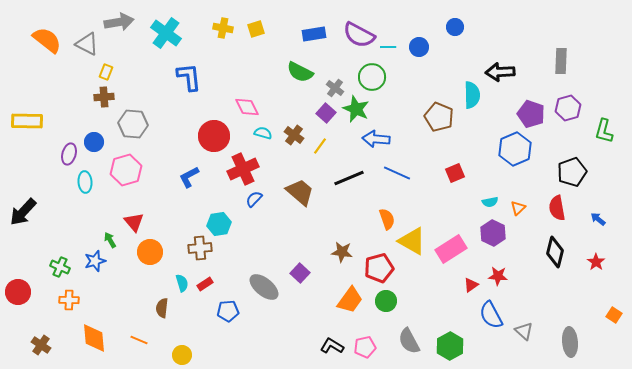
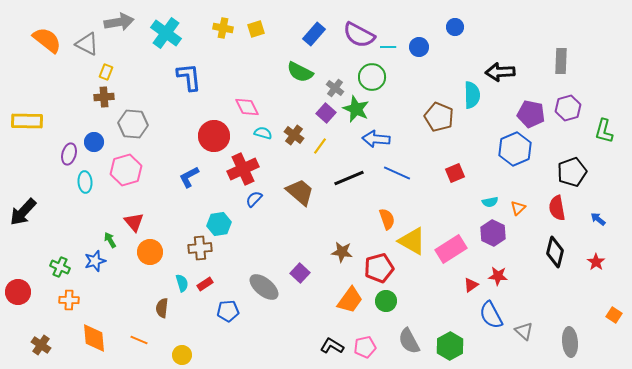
blue rectangle at (314, 34): rotated 40 degrees counterclockwise
purple pentagon at (531, 114): rotated 8 degrees counterclockwise
